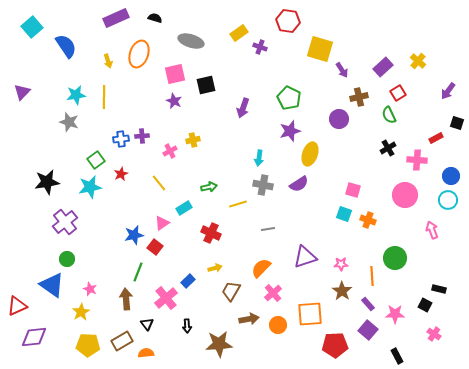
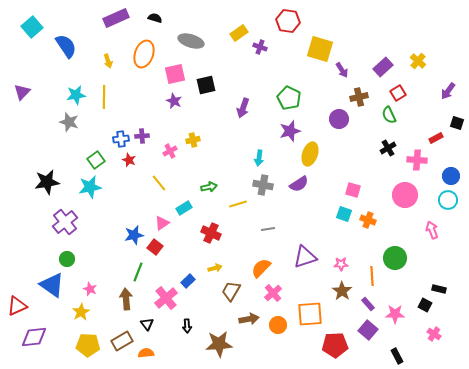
orange ellipse at (139, 54): moved 5 px right
red star at (121, 174): moved 8 px right, 14 px up; rotated 24 degrees counterclockwise
